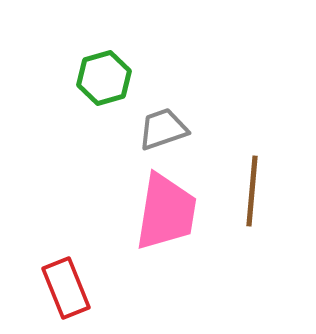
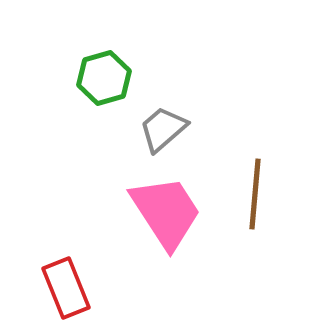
gray trapezoid: rotated 22 degrees counterclockwise
brown line: moved 3 px right, 3 px down
pink trapezoid: rotated 42 degrees counterclockwise
